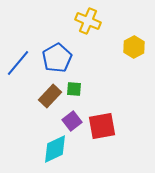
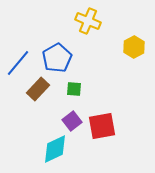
brown rectangle: moved 12 px left, 7 px up
